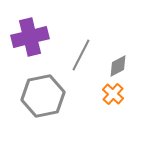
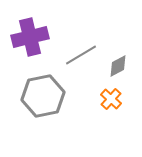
gray line: rotated 32 degrees clockwise
orange cross: moved 2 px left, 5 px down
